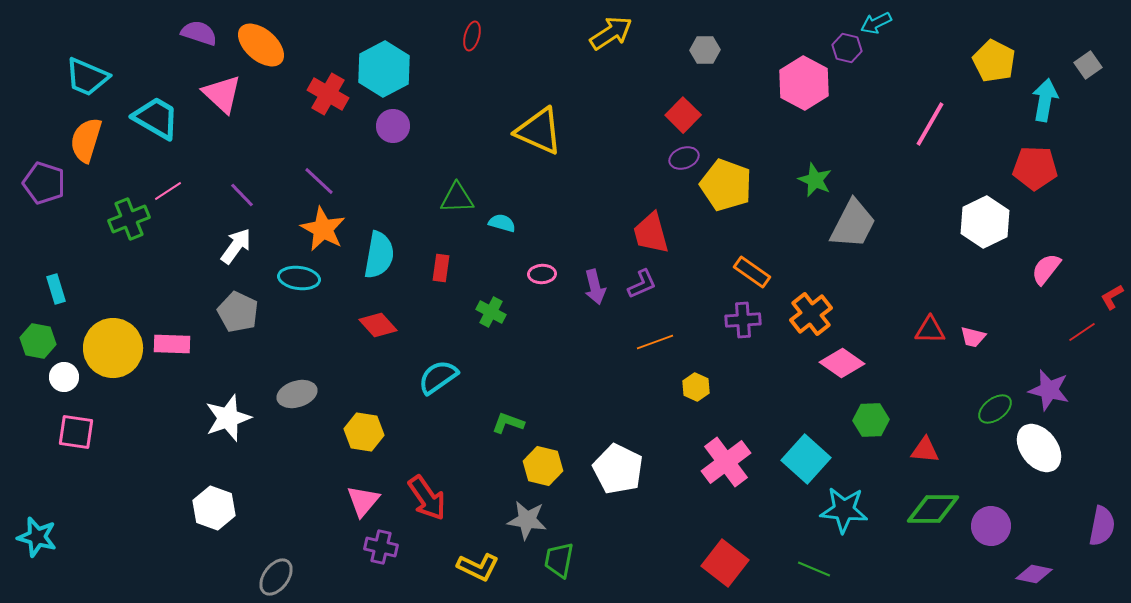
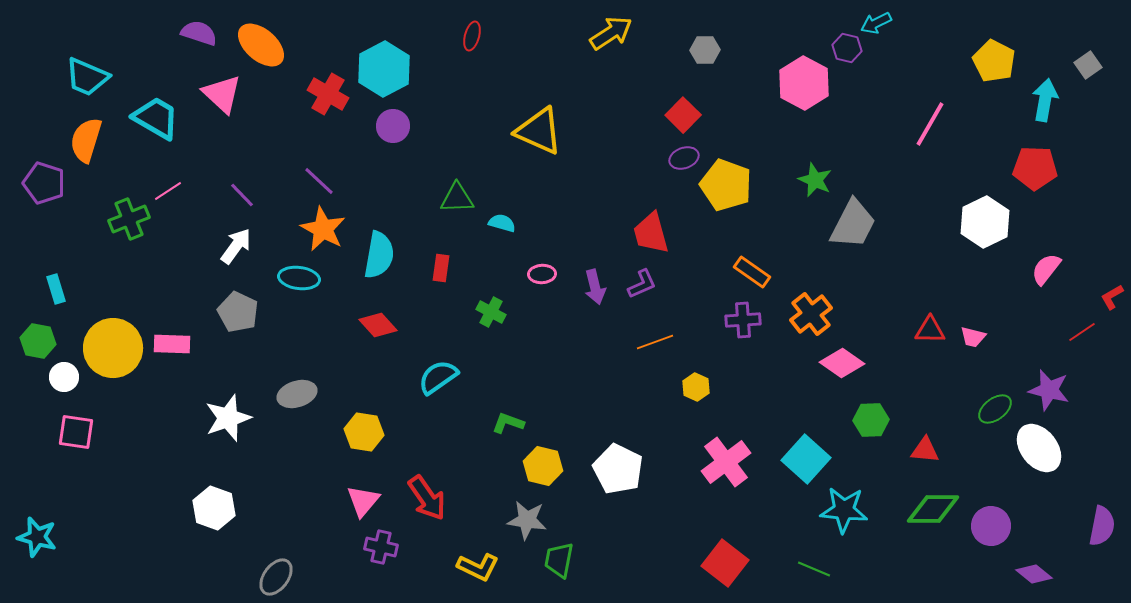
purple diamond at (1034, 574): rotated 27 degrees clockwise
